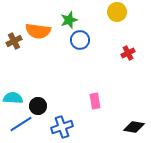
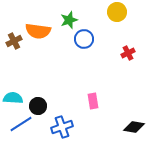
blue circle: moved 4 px right, 1 px up
pink rectangle: moved 2 px left
